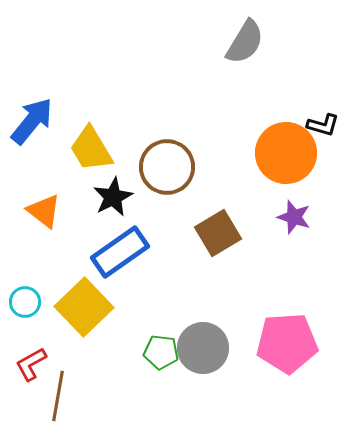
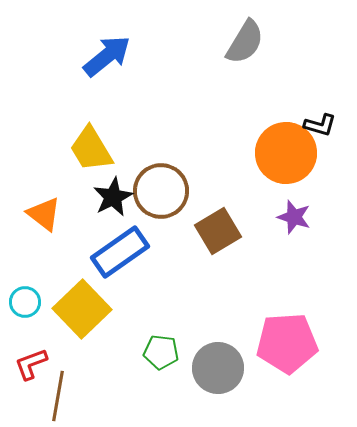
blue arrow: moved 75 px right, 65 px up; rotated 12 degrees clockwise
black L-shape: moved 3 px left
brown circle: moved 6 px left, 24 px down
orange triangle: moved 3 px down
brown square: moved 2 px up
yellow square: moved 2 px left, 2 px down
gray circle: moved 15 px right, 20 px down
red L-shape: rotated 9 degrees clockwise
